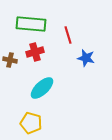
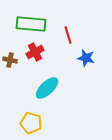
red cross: rotated 12 degrees counterclockwise
cyan ellipse: moved 5 px right
